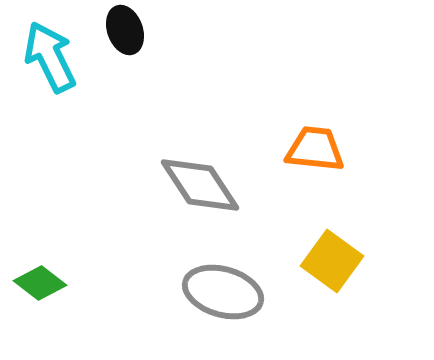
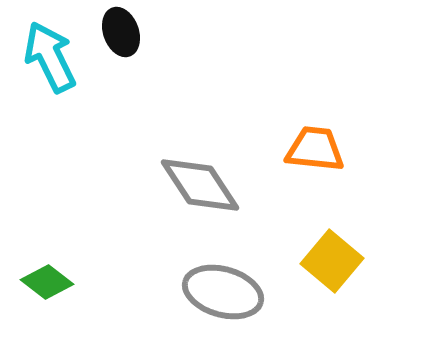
black ellipse: moved 4 px left, 2 px down
yellow square: rotated 4 degrees clockwise
green diamond: moved 7 px right, 1 px up
